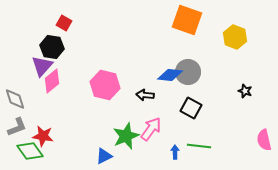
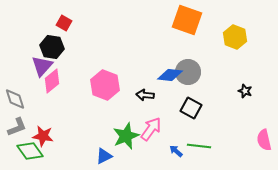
pink hexagon: rotated 8 degrees clockwise
blue arrow: moved 1 px right, 1 px up; rotated 48 degrees counterclockwise
